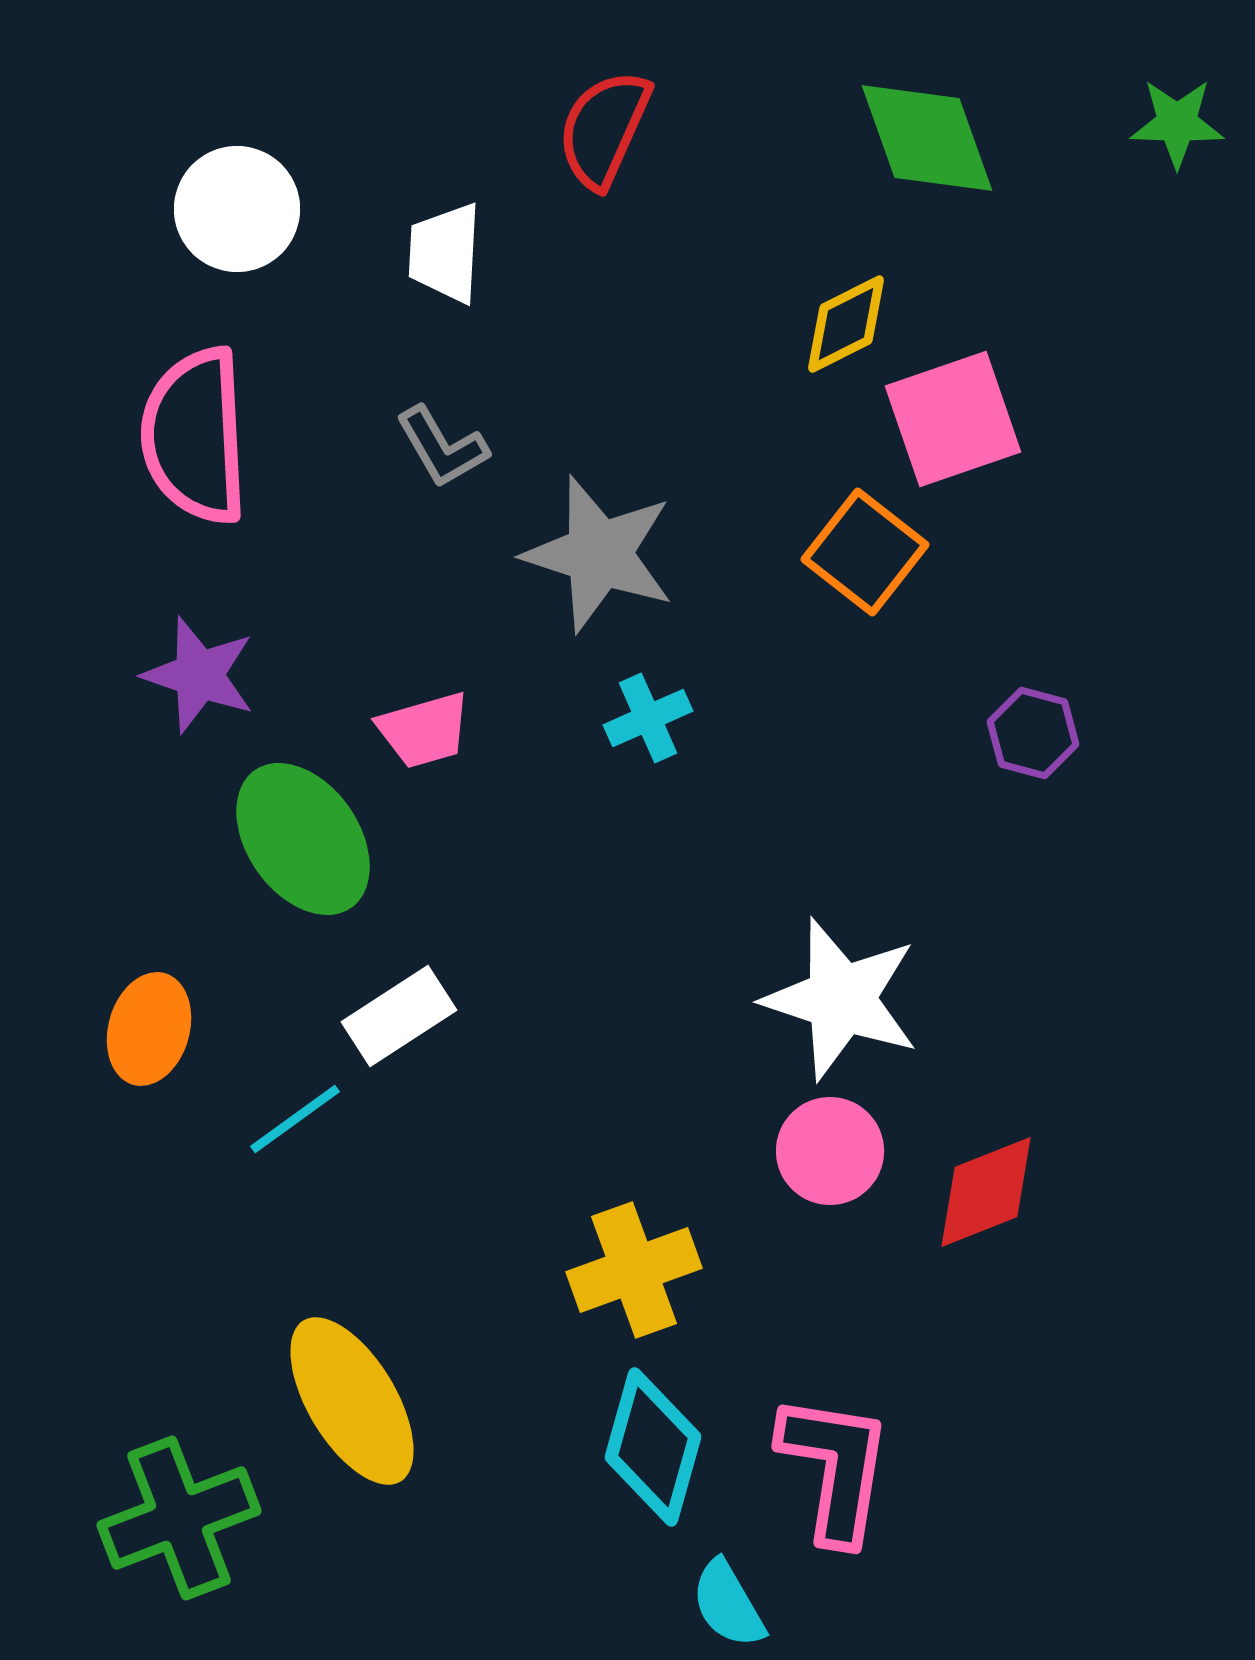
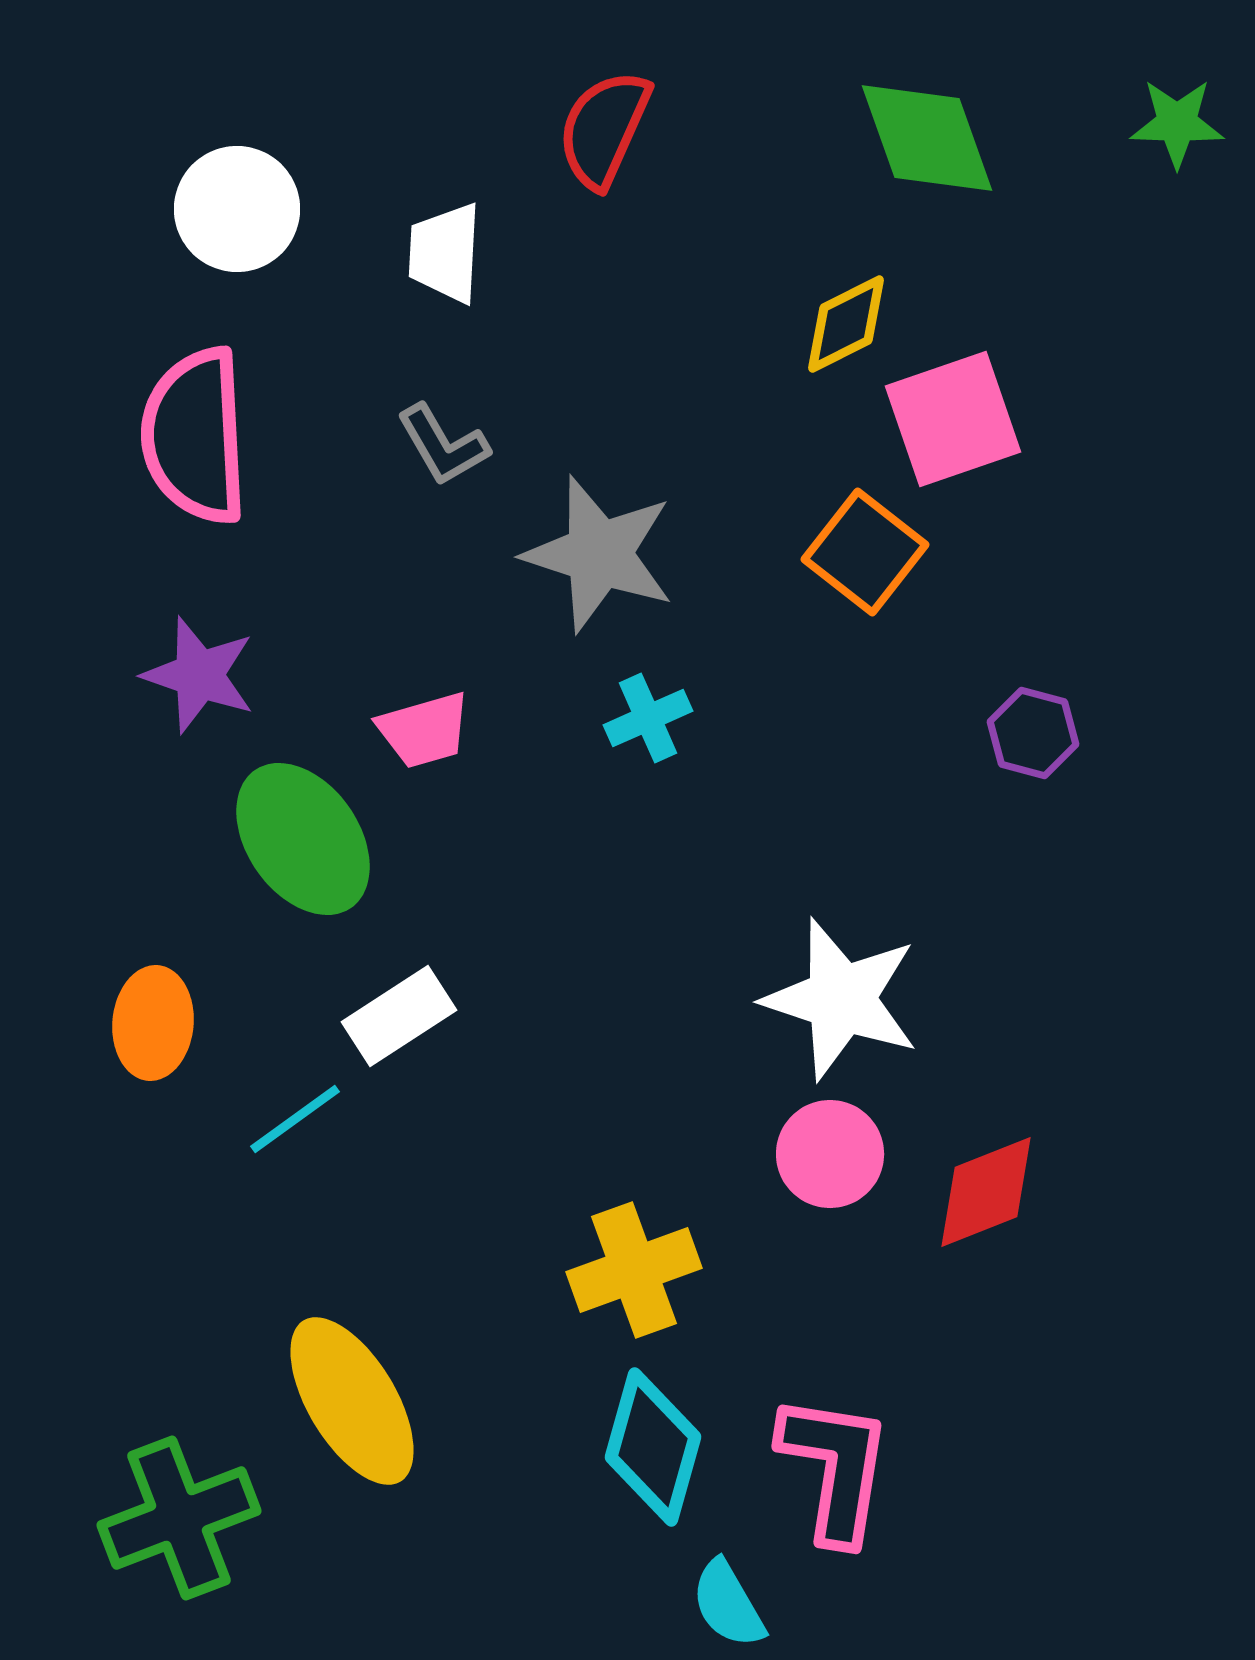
gray L-shape: moved 1 px right, 2 px up
orange ellipse: moved 4 px right, 6 px up; rotated 11 degrees counterclockwise
pink circle: moved 3 px down
